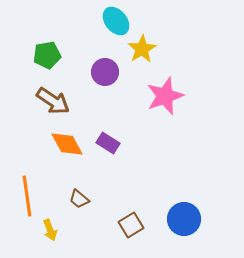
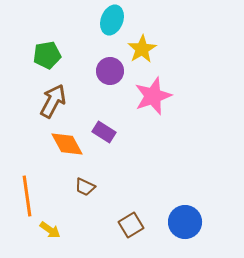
cyan ellipse: moved 4 px left, 1 px up; rotated 60 degrees clockwise
purple circle: moved 5 px right, 1 px up
pink star: moved 12 px left
brown arrow: rotated 96 degrees counterclockwise
purple rectangle: moved 4 px left, 11 px up
brown trapezoid: moved 6 px right, 12 px up; rotated 15 degrees counterclockwise
blue circle: moved 1 px right, 3 px down
yellow arrow: rotated 35 degrees counterclockwise
